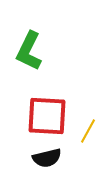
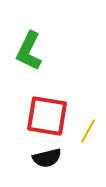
red square: rotated 6 degrees clockwise
